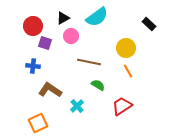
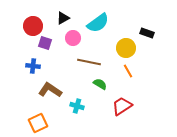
cyan semicircle: moved 1 px right, 6 px down
black rectangle: moved 2 px left, 9 px down; rotated 24 degrees counterclockwise
pink circle: moved 2 px right, 2 px down
green semicircle: moved 2 px right, 1 px up
cyan cross: rotated 32 degrees counterclockwise
